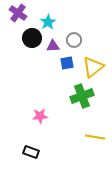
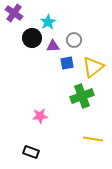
purple cross: moved 4 px left
yellow line: moved 2 px left, 2 px down
